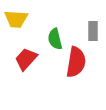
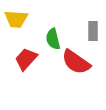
green semicircle: moved 2 px left
red semicircle: rotated 116 degrees clockwise
